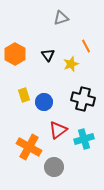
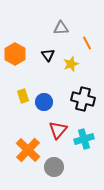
gray triangle: moved 10 px down; rotated 14 degrees clockwise
orange line: moved 1 px right, 3 px up
yellow rectangle: moved 1 px left, 1 px down
red triangle: rotated 12 degrees counterclockwise
orange cross: moved 1 px left, 3 px down; rotated 15 degrees clockwise
